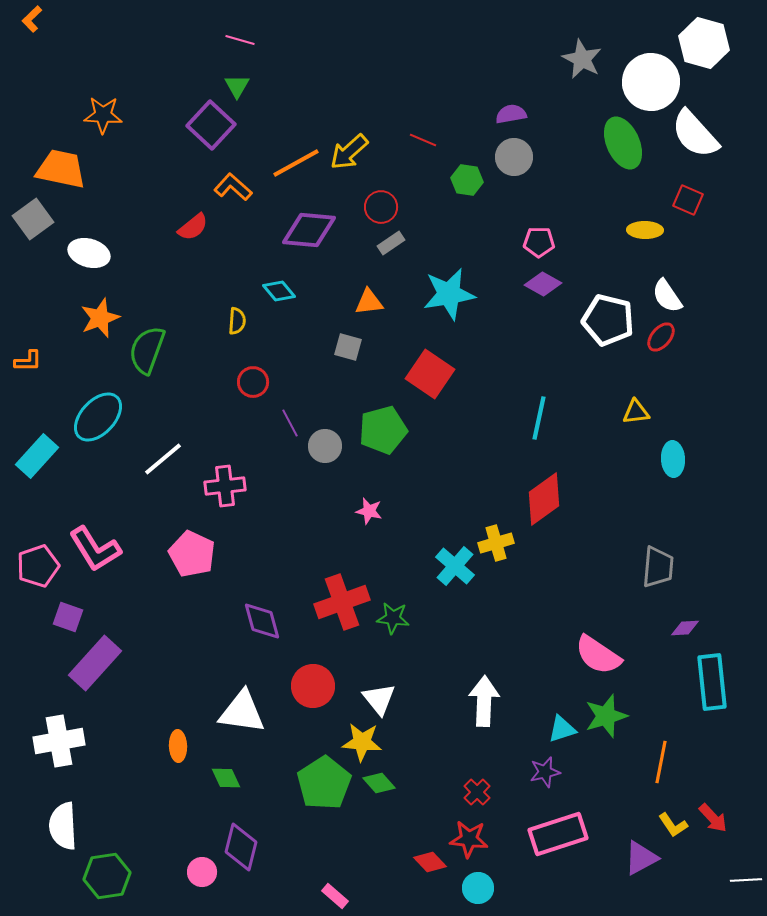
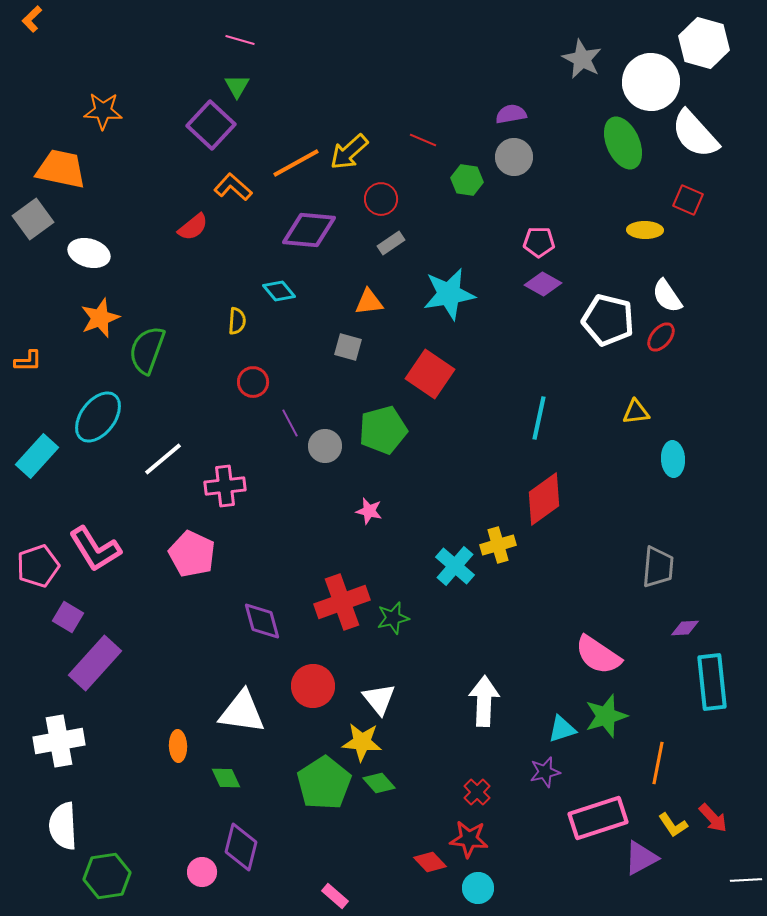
orange star at (103, 115): moved 4 px up
red circle at (381, 207): moved 8 px up
cyan ellipse at (98, 417): rotated 6 degrees counterclockwise
yellow cross at (496, 543): moved 2 px right, 2 px down
purple square at (68, 617): rotated 12 degrees clockwise
green star at (393, 618): rotated 20 degrees counterclockwise
orange line at (661, 762): moved 3 px left, 1 px down
pink rectangle at (558, 834): moved 40 px right, 16 px up
